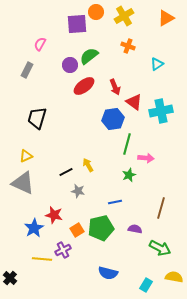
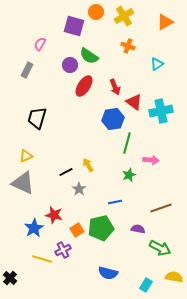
orange triangle: moved 1 px left, 4 px down
purple square: moved 3 px left, 2 px down; rotated 20 degrees clockwise
green semicircle: rotated 108 degrees counterclockwise
red ellipse: rotated 20 degrees counterclockwise
green line: moved 1 px up
pink arrow: moved 5 px right, 2 px down
gray star: moved 1 px right, 2 px up; rotated 24 degrees clockwise
brown line: rotated 55 degrees clockwise
purple semicircle: moved 3 px right
yellow line: rotated 12 degrees clockwise
